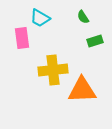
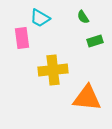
orange triangle: moved 5 px right, 8 px down; rotated 8 degrees clockwise
